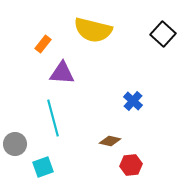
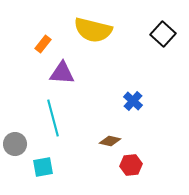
cyan square: rotated 10 degrees clockwise
